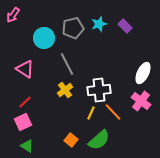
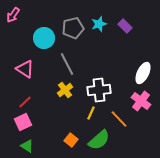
orange line: moved 6 px right, 7 px down
